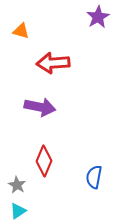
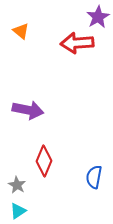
orange triangle: rotated 24 degrees clockwise
red arrow: moved 24 px right, 20 px up
purple arrow: moved 12 px left, 3 px down
